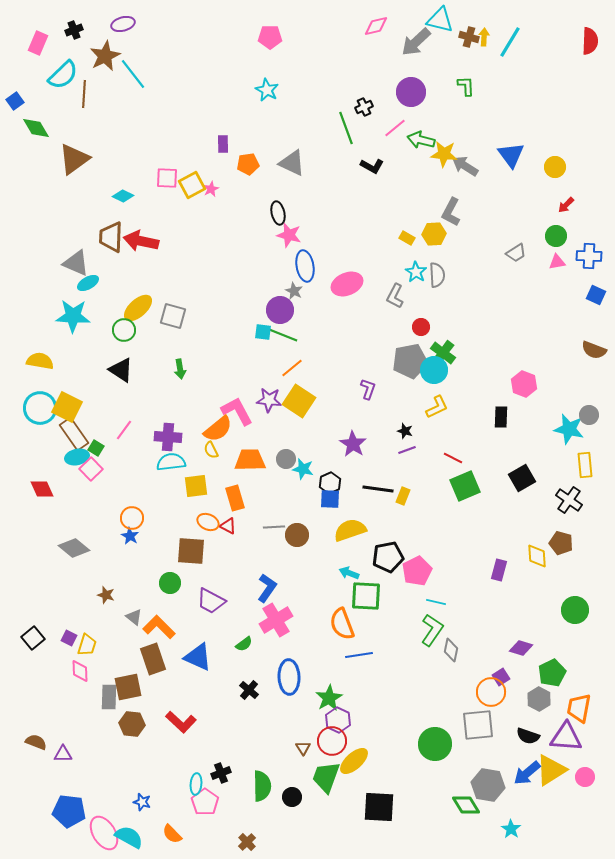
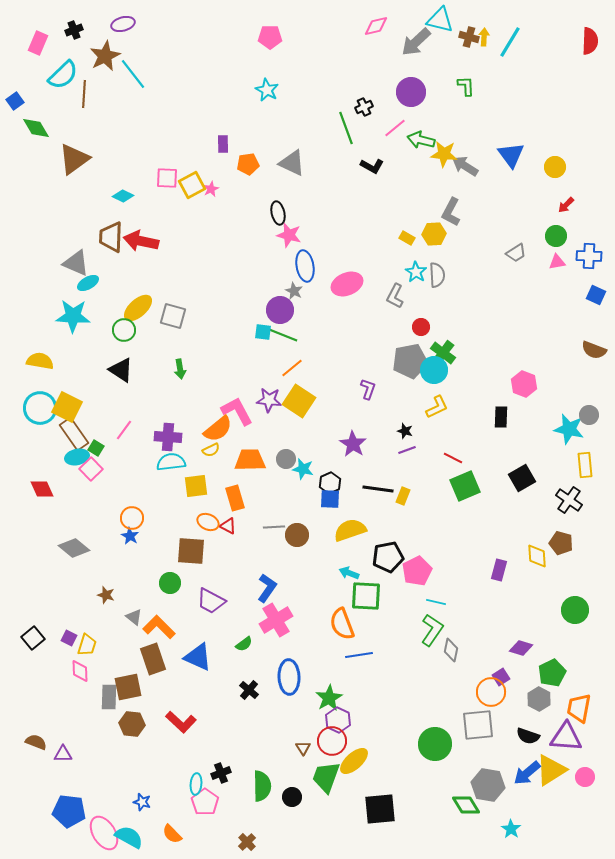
yellow semicircle at (211, 450): rotated 90 degrees counterclockwise
black square at (379, 807): moved 1 px right, 2 px down; rotated 8 degrees counterclockwise
